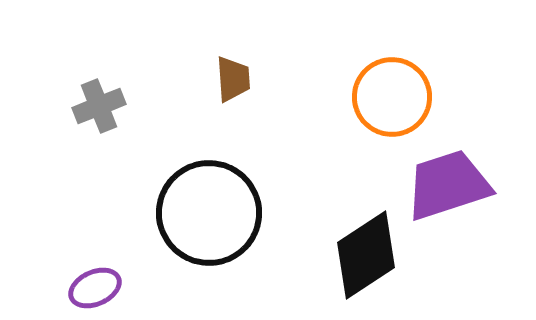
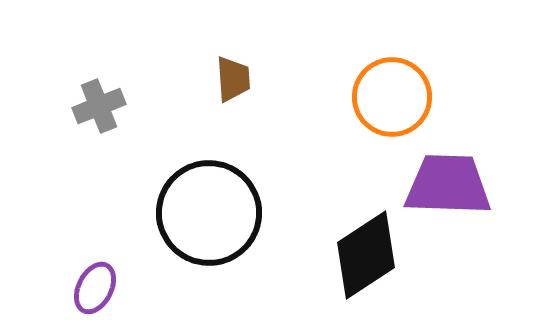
purple trapezoid: rotated 20 degrees clockwise
purple ellipse: rotated 39 degrees counterclockwise
